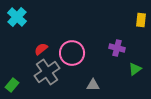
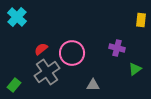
green rectangle: moved 2 px right
